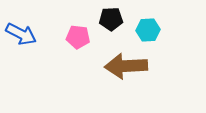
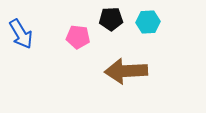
cyan hexagon: moved 8 px up
blue arrow: rotated 32 degrees clockwise
brown arrow: moved 5 px down
